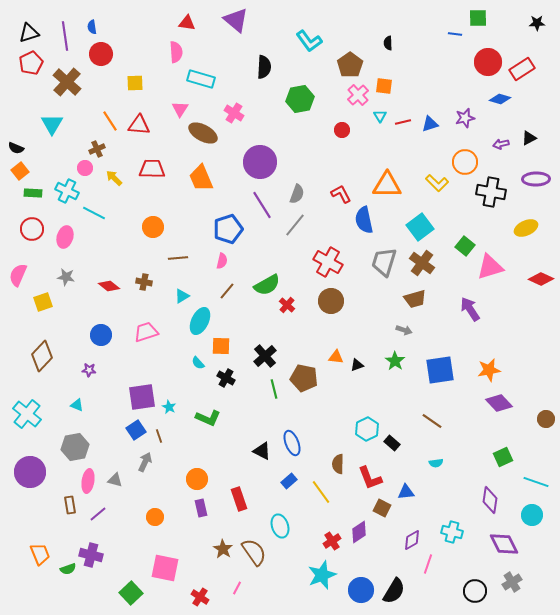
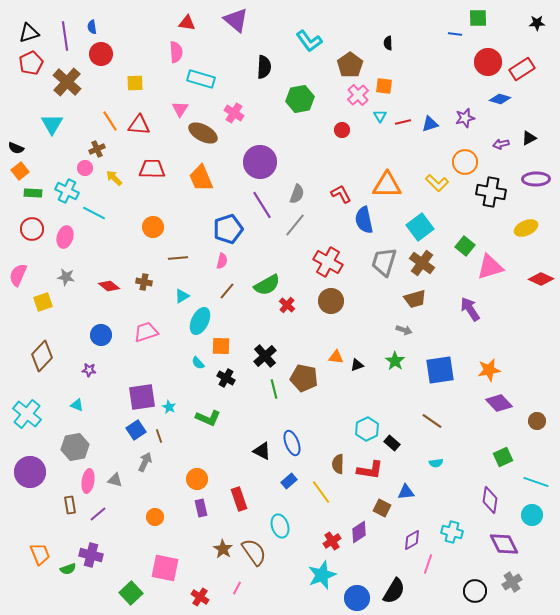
brown circle at (546, 419): moved 9 px left, 2 px down
red L-shape at (370, 478): moved 8 px up; rotated 60 degrees counterclockwise
blue circle at (361, 590): moved 4 px left, 8 px down
